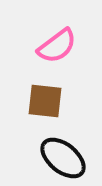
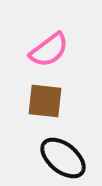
pink semicircle: moved 8 px left, 4 px down
